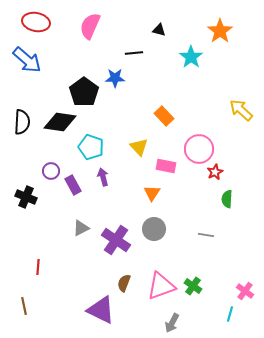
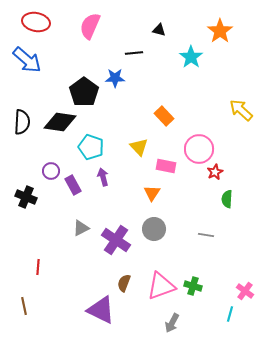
green cross: rotated 18 degrees counterclockwise
